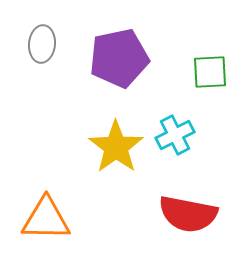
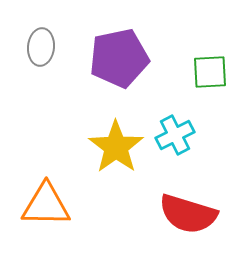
gray ellipse: moved 1 px left, 3 px down
red semicircle: rotated 6 degrees clockwise
orange triangle: moved 14 px up
